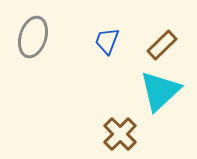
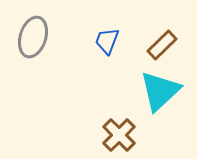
brown cross: moved 1 px left, 1 px down
